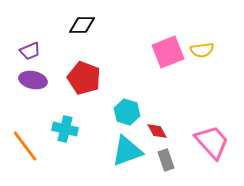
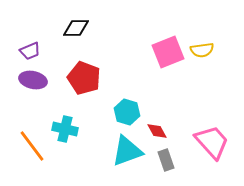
black diamond: moved 6 px left, 3 px down
orange line: moved 7 px right
